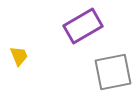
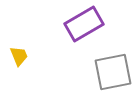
purple rectangle: moved 1 px right, 2 px up
